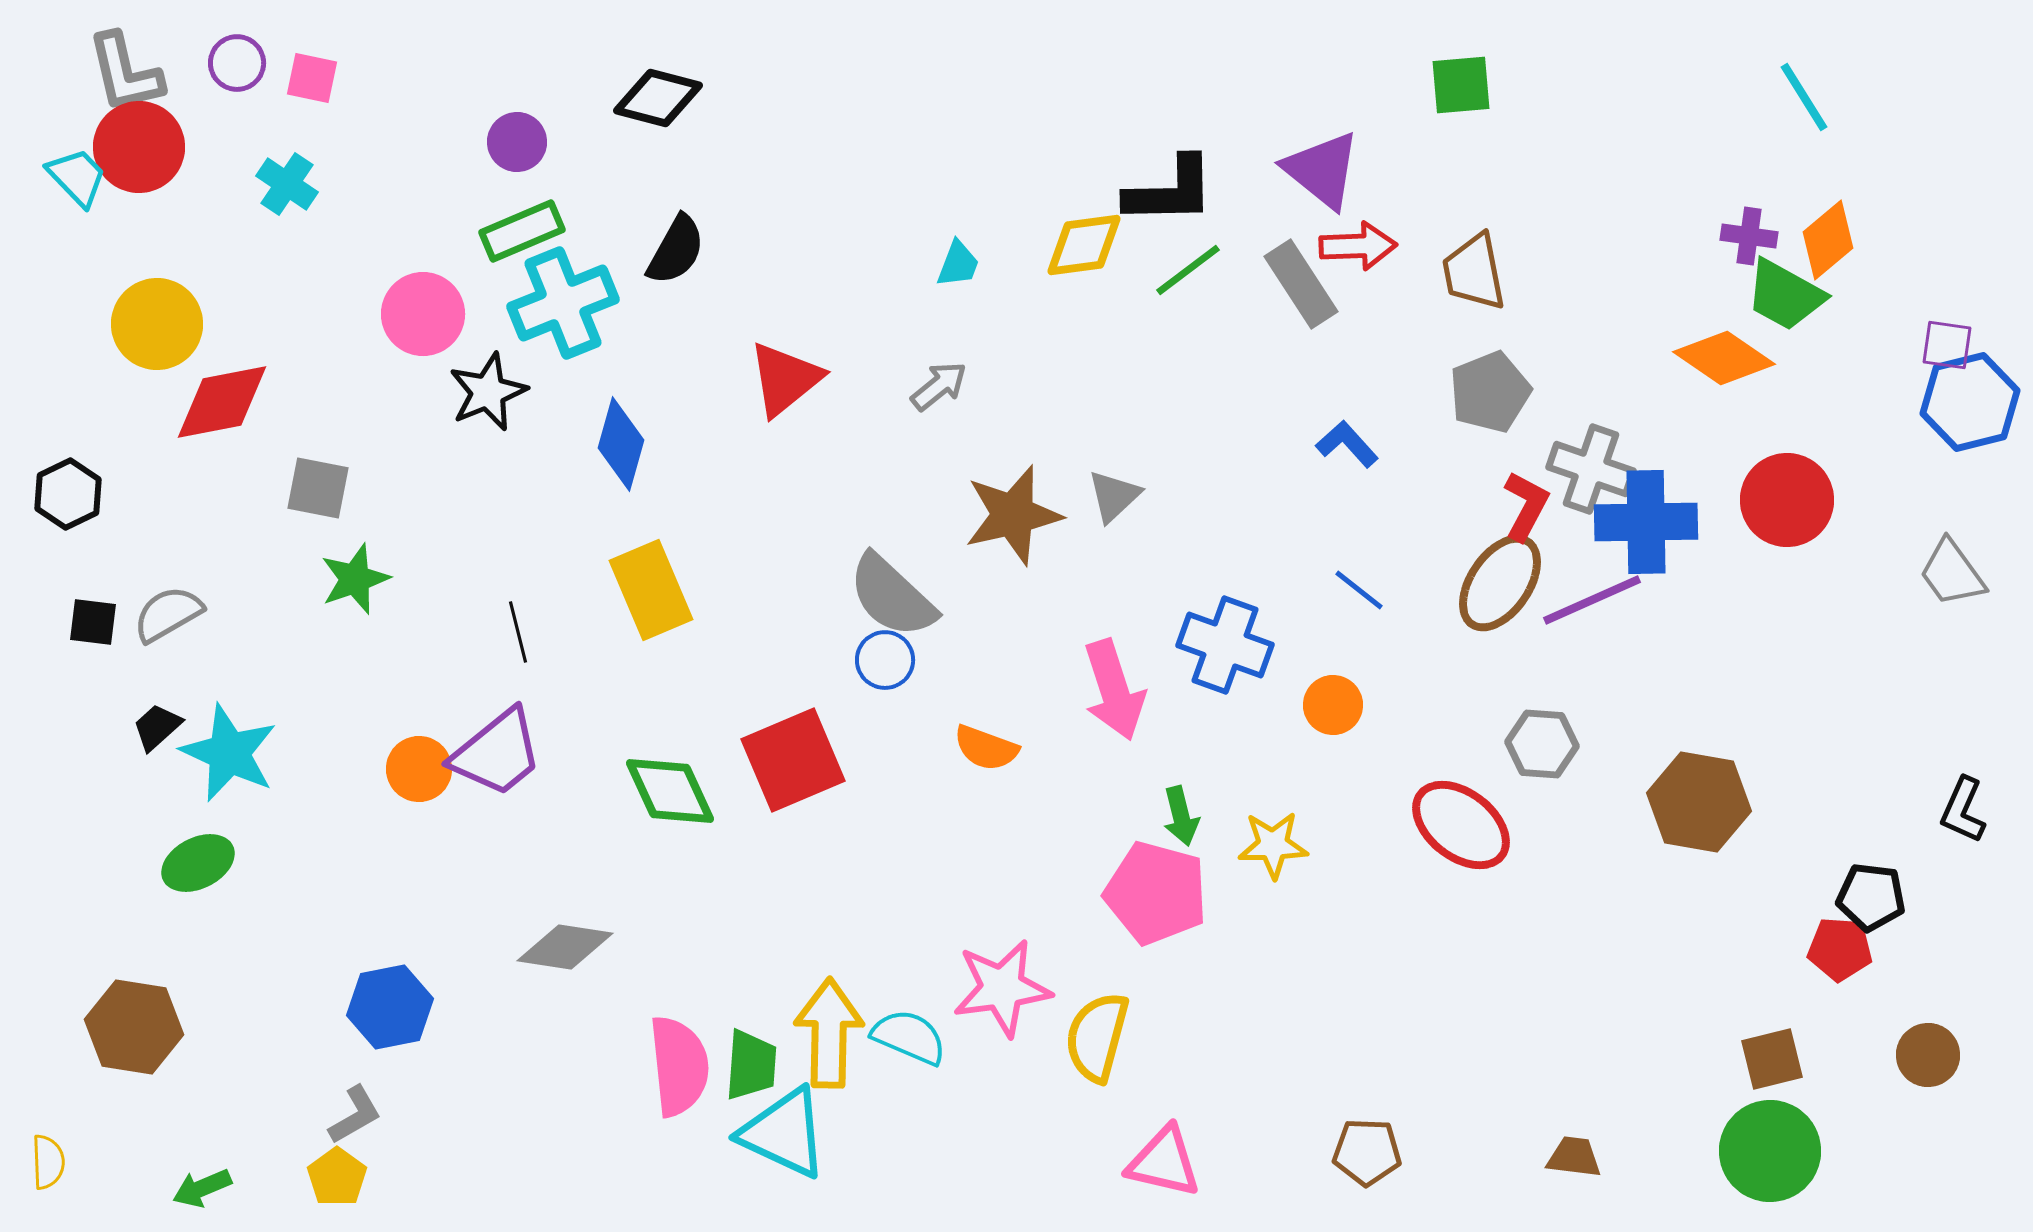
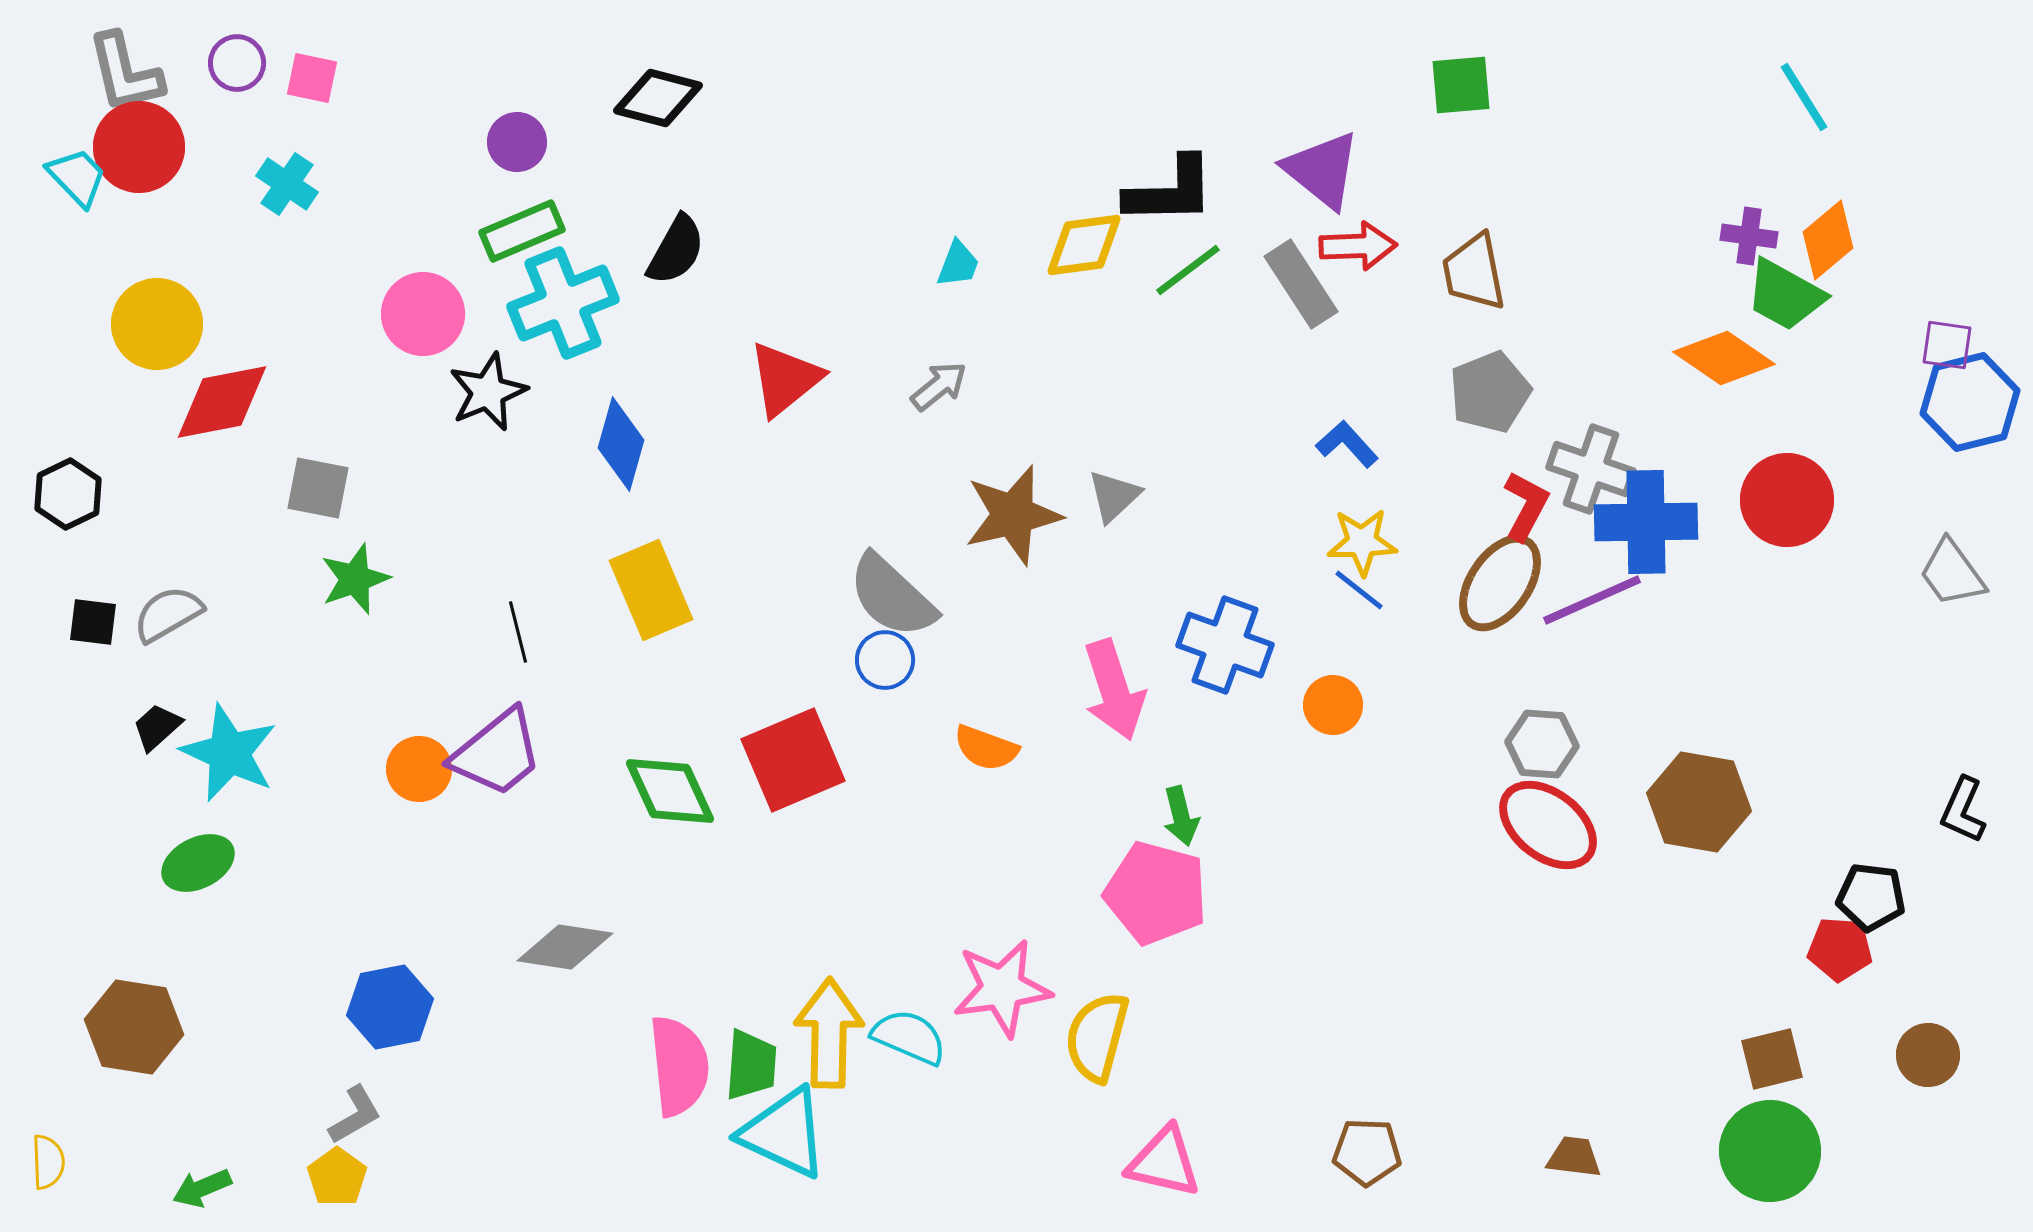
red ellipse at (1461, 825): moved 87 px right
yellow star at (1273, 845): moved 89 px right, 303 px up
